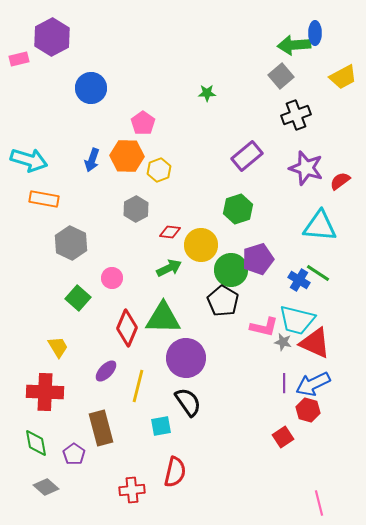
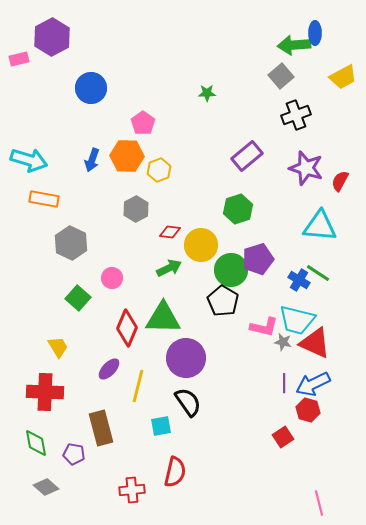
red semicircle at (340, 181): rotated 25 degrees counterclockwise
purple ellipse at (106, 371): moved 3 px right, 2 px up
purple pentagon at (74, 454): rotated 25 degrees counterclockwise
